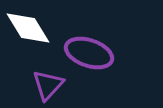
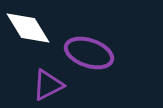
purple triangle: rotated 20 degrees clockwise
